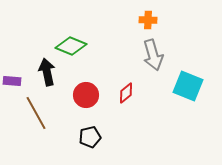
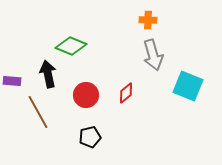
black arrow: moved 1 px right, 2 px down
brown line: moved 2 px right, 1 px up
